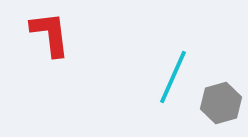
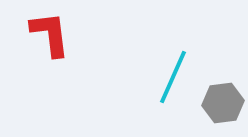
gray hexagon: moved 2 px right; rotated 9 degrees clockwise
